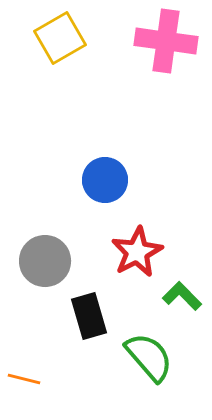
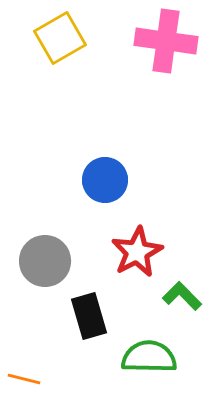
green semicircle: rotated 48 degrees counterclockwise
